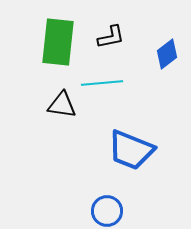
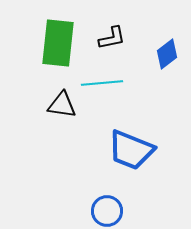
black L-shape: moved 1 px right, 1 px down
green rectangle: moved 1 px down
